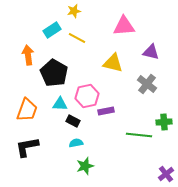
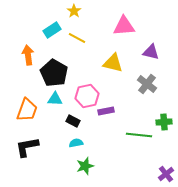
yellow star: rotated 24 degrees counterclockwise
cyan triangle: moved 5 px left, 5 px up
